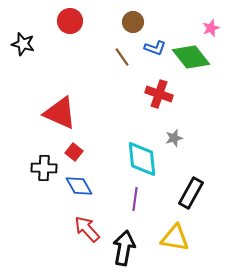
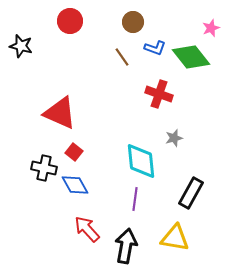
black star: moved 2 px left, 2 px down
cyan diamond: moved 1 px left, 2 px down
black cross: rotated 10 degrees clockwise
blue diamond: moved 4 px left, 1 px up
black arrow: moved 2 px right, 2 px up
